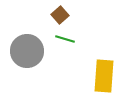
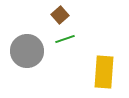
green line: rotated 36 degrees counterclockwise
yellow rectangle: moved 4 px up
